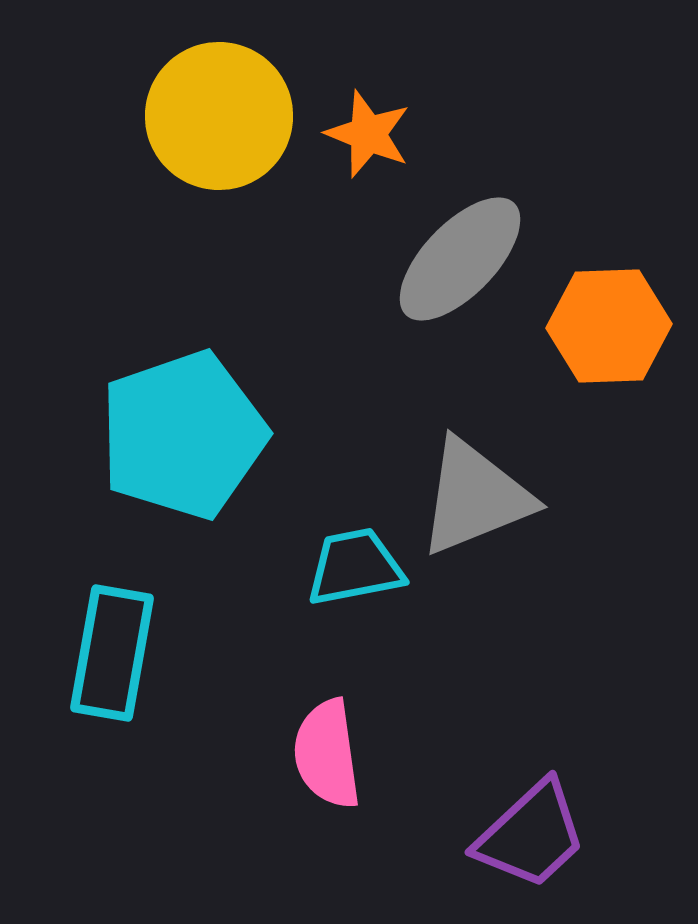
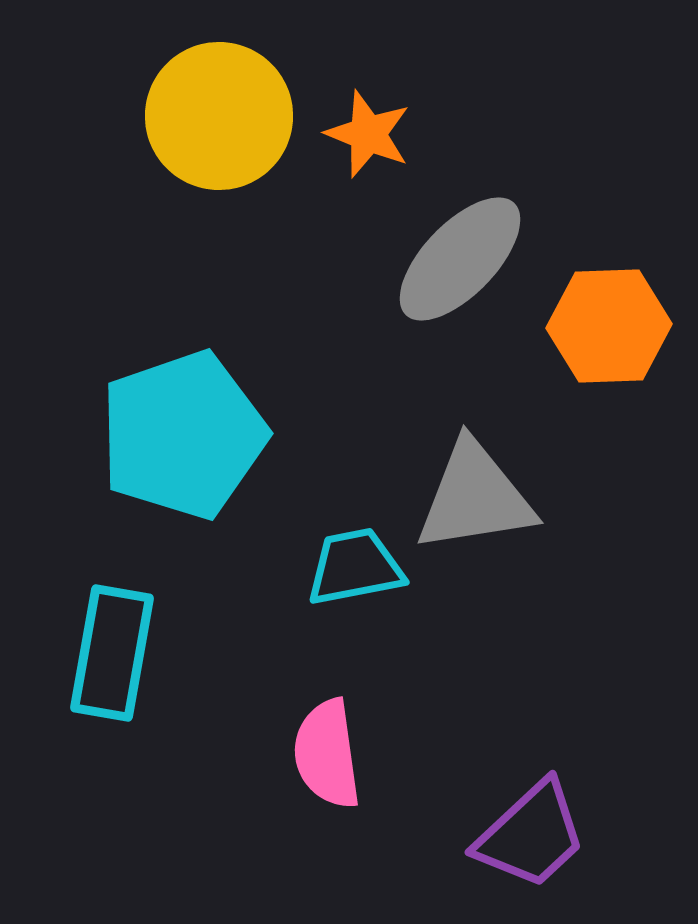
gray triangle: rotated 13 degrees clockwise
